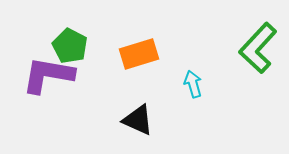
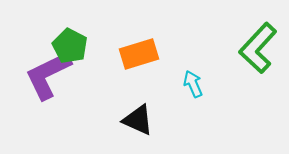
purple L-shape: rotated 36 degrees counterclockwise
cyan arrow: rotated 8 degrees counterclockwise
